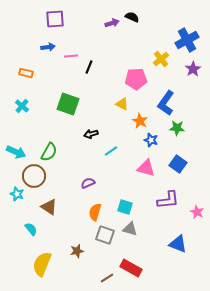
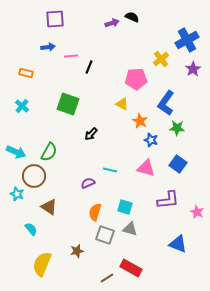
black arrow: rotated 32 degrees counterclockwise
cyan line: moved 1 px left, 19 px down; rotated 48 degrees clockwise
